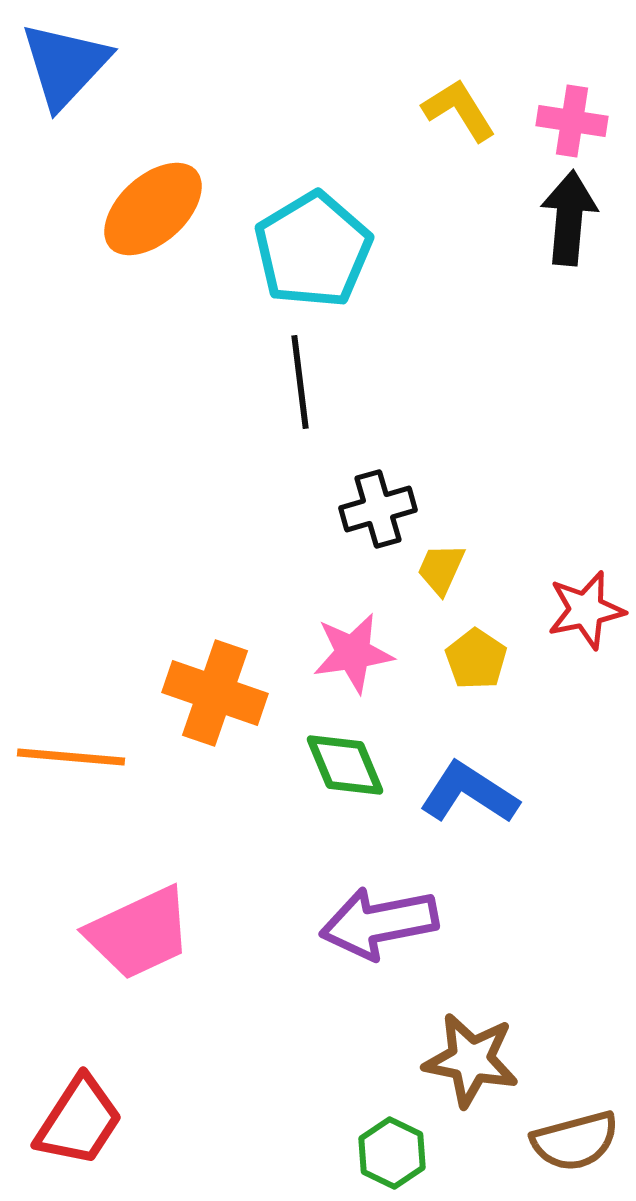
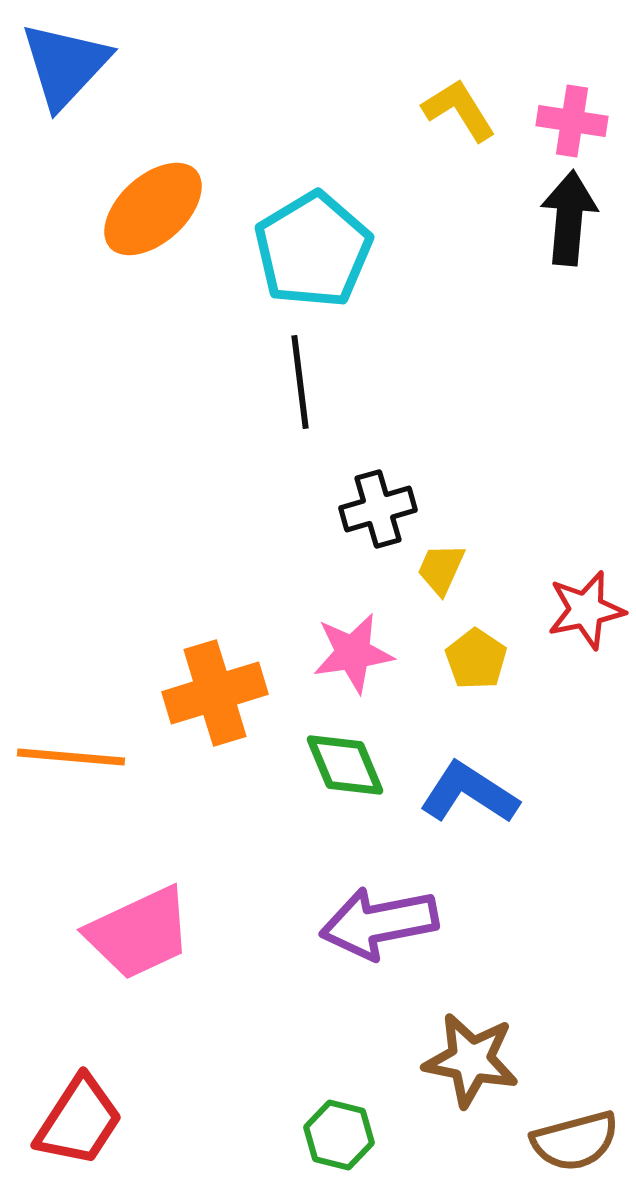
orange cross: rotated 36 degrees counterclockwise
green hexagon: moved 53 px left, 18 px up; rotated 12 degrees counterclockwise
